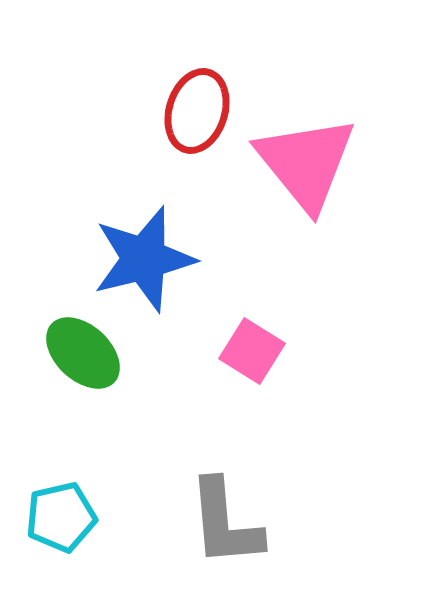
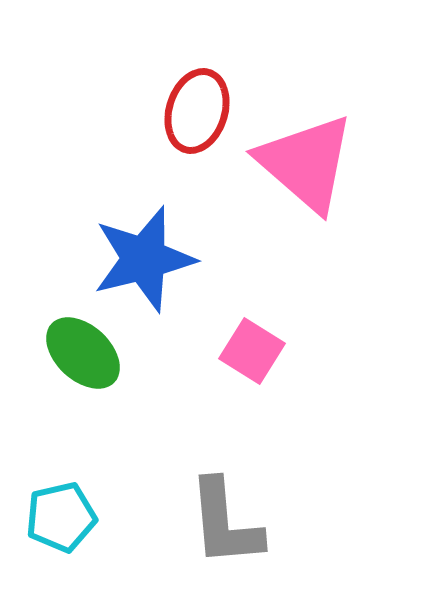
pink triangle: rotated 10 degrees counterclockwise
